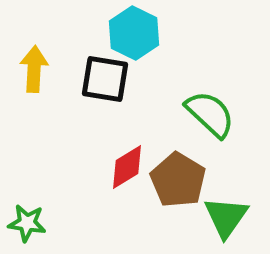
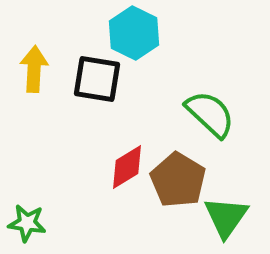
black square: moved 8 px left
